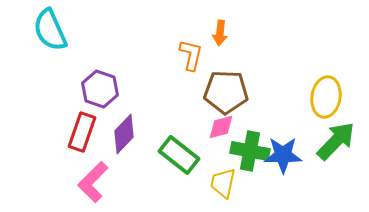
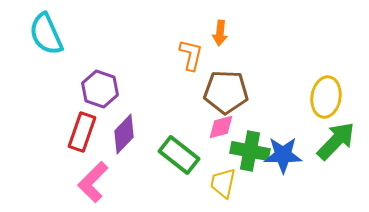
cyan semicircle: moved 4 px left, 4 px down
